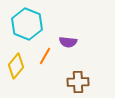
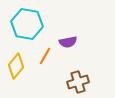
cyan hexagon: rotated 12 degrees counterclockwise
purple semicircle: rotated 18 degrees counterclockwise
brown cross: rotated 15 degrees counterclockwise
